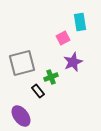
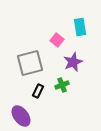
cyan rectangle: moved 5 px down
pink square: moved 6 px left, 2 px down; rotated 24 degrees counterclockwise
gray square: moved 8 px right
green cross: moved 11 px right, 8 px down
black rectangle: rotated 64 degrees clockwise
